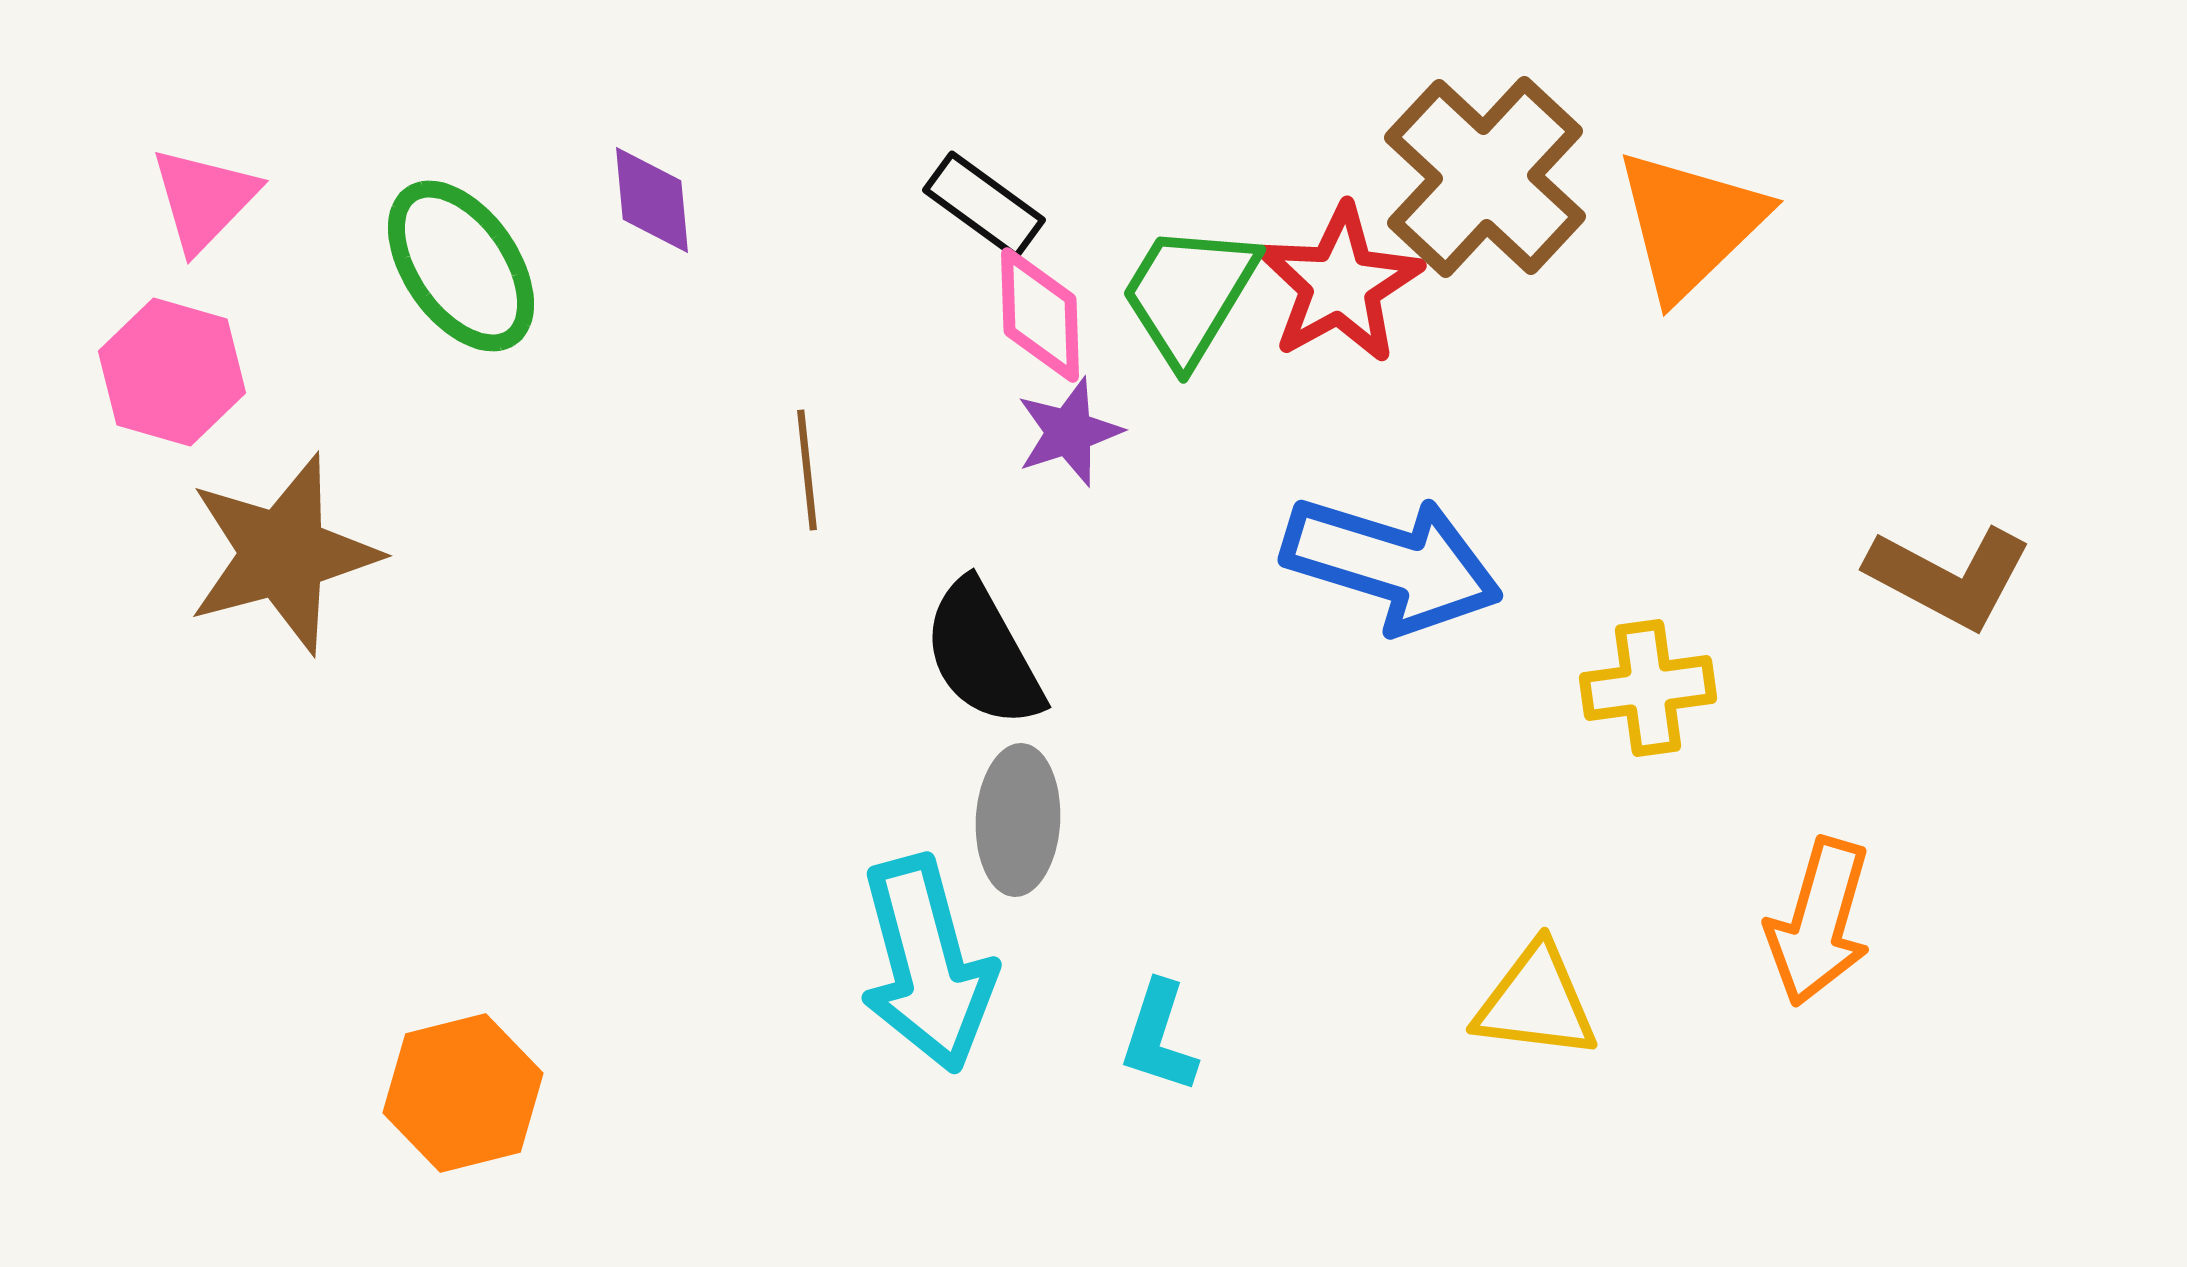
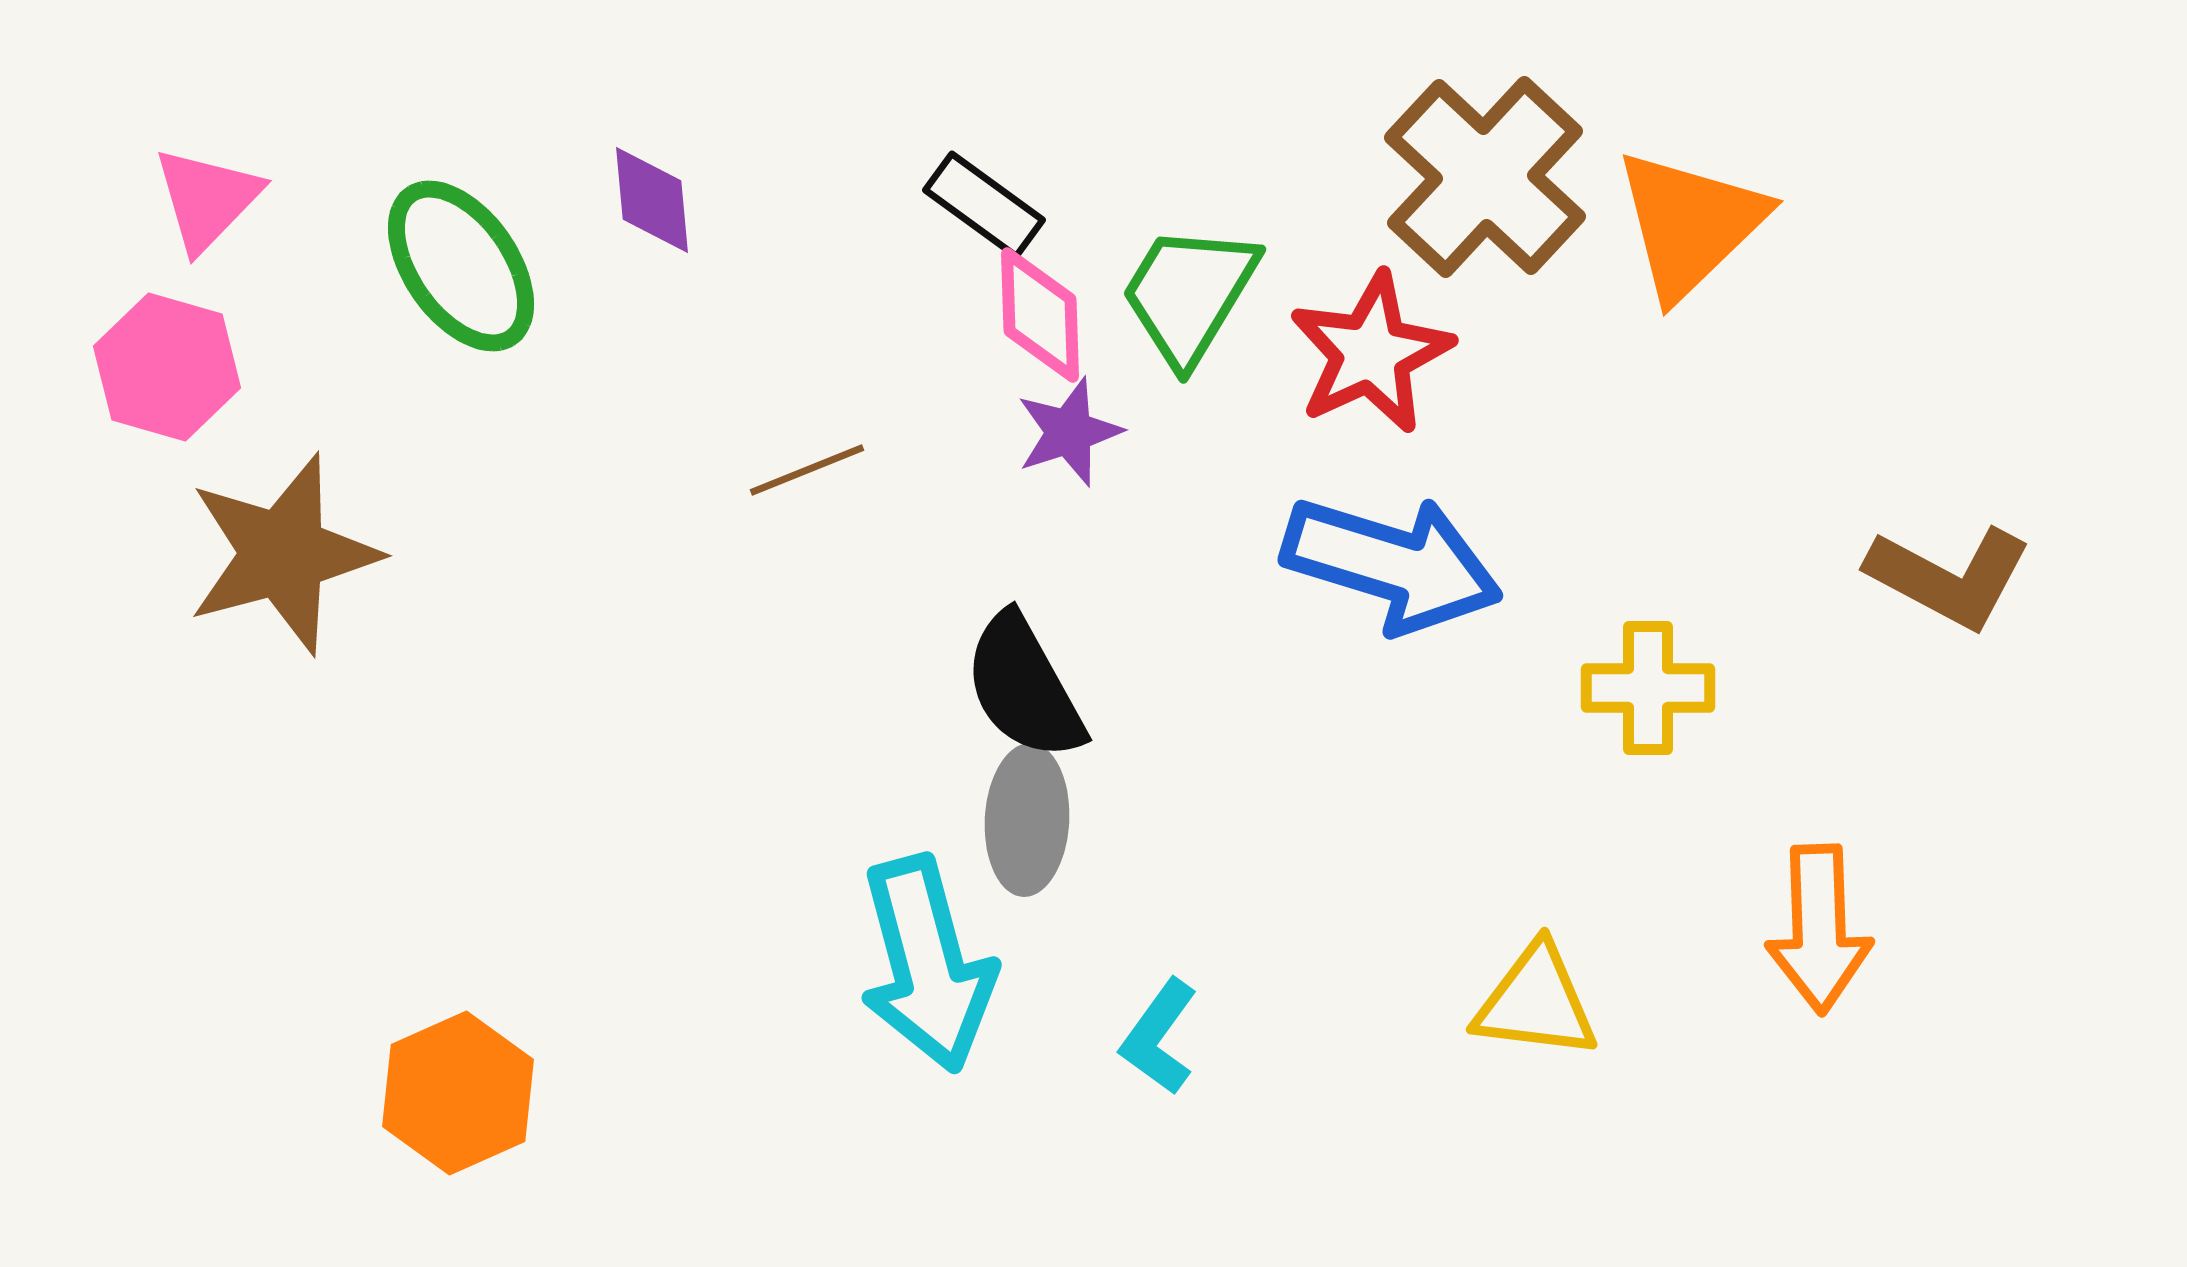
pink triangle: moved 3 px right
red star: moved 31 px right, 69 px down; rotated 4 degrees clockwise
pink hexagon: moved 5 px left, 5 px up
brown line: rotated 74 degrees clockwise
black semicircle: moved 41 px right, 33 px down
yellow cross: rotated 8 degrees clockwise
gray ellipse: moved 9 px right
orange arrow: moved 7 px down; rotated 18 degrees counterclockwise
cyan L-shape: rotated 18 degrees clockwise
orange hexagon: moved 5 px left; rotated 10 degrees counterclockwise
